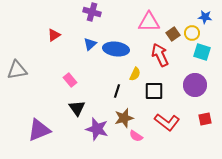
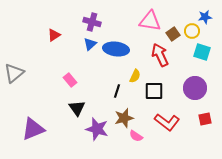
purple cross: moved 10 px down
blue star: rotated 16 degrees counterclockwise
pink triangle: moved 1 px right, 1 px up; rotated 10 degrees clockwise
yellow circle: moved 2 px up
gray triangle: moved 3 px left, 3 px down; rotated 30 degrees counterclockwise
yellow semicircle: moved 2 px down
purple circle: moved 3 px down
purple triangle: moved 6 px left, 1 px up
